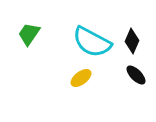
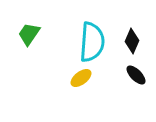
cyan semicircle: rotated 114 degrees counterclockwise
